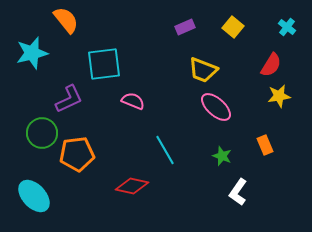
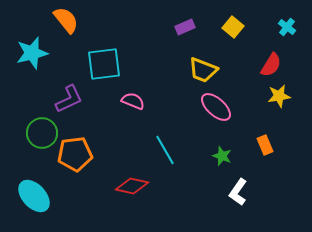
orange pentagon: moved 2 px left
